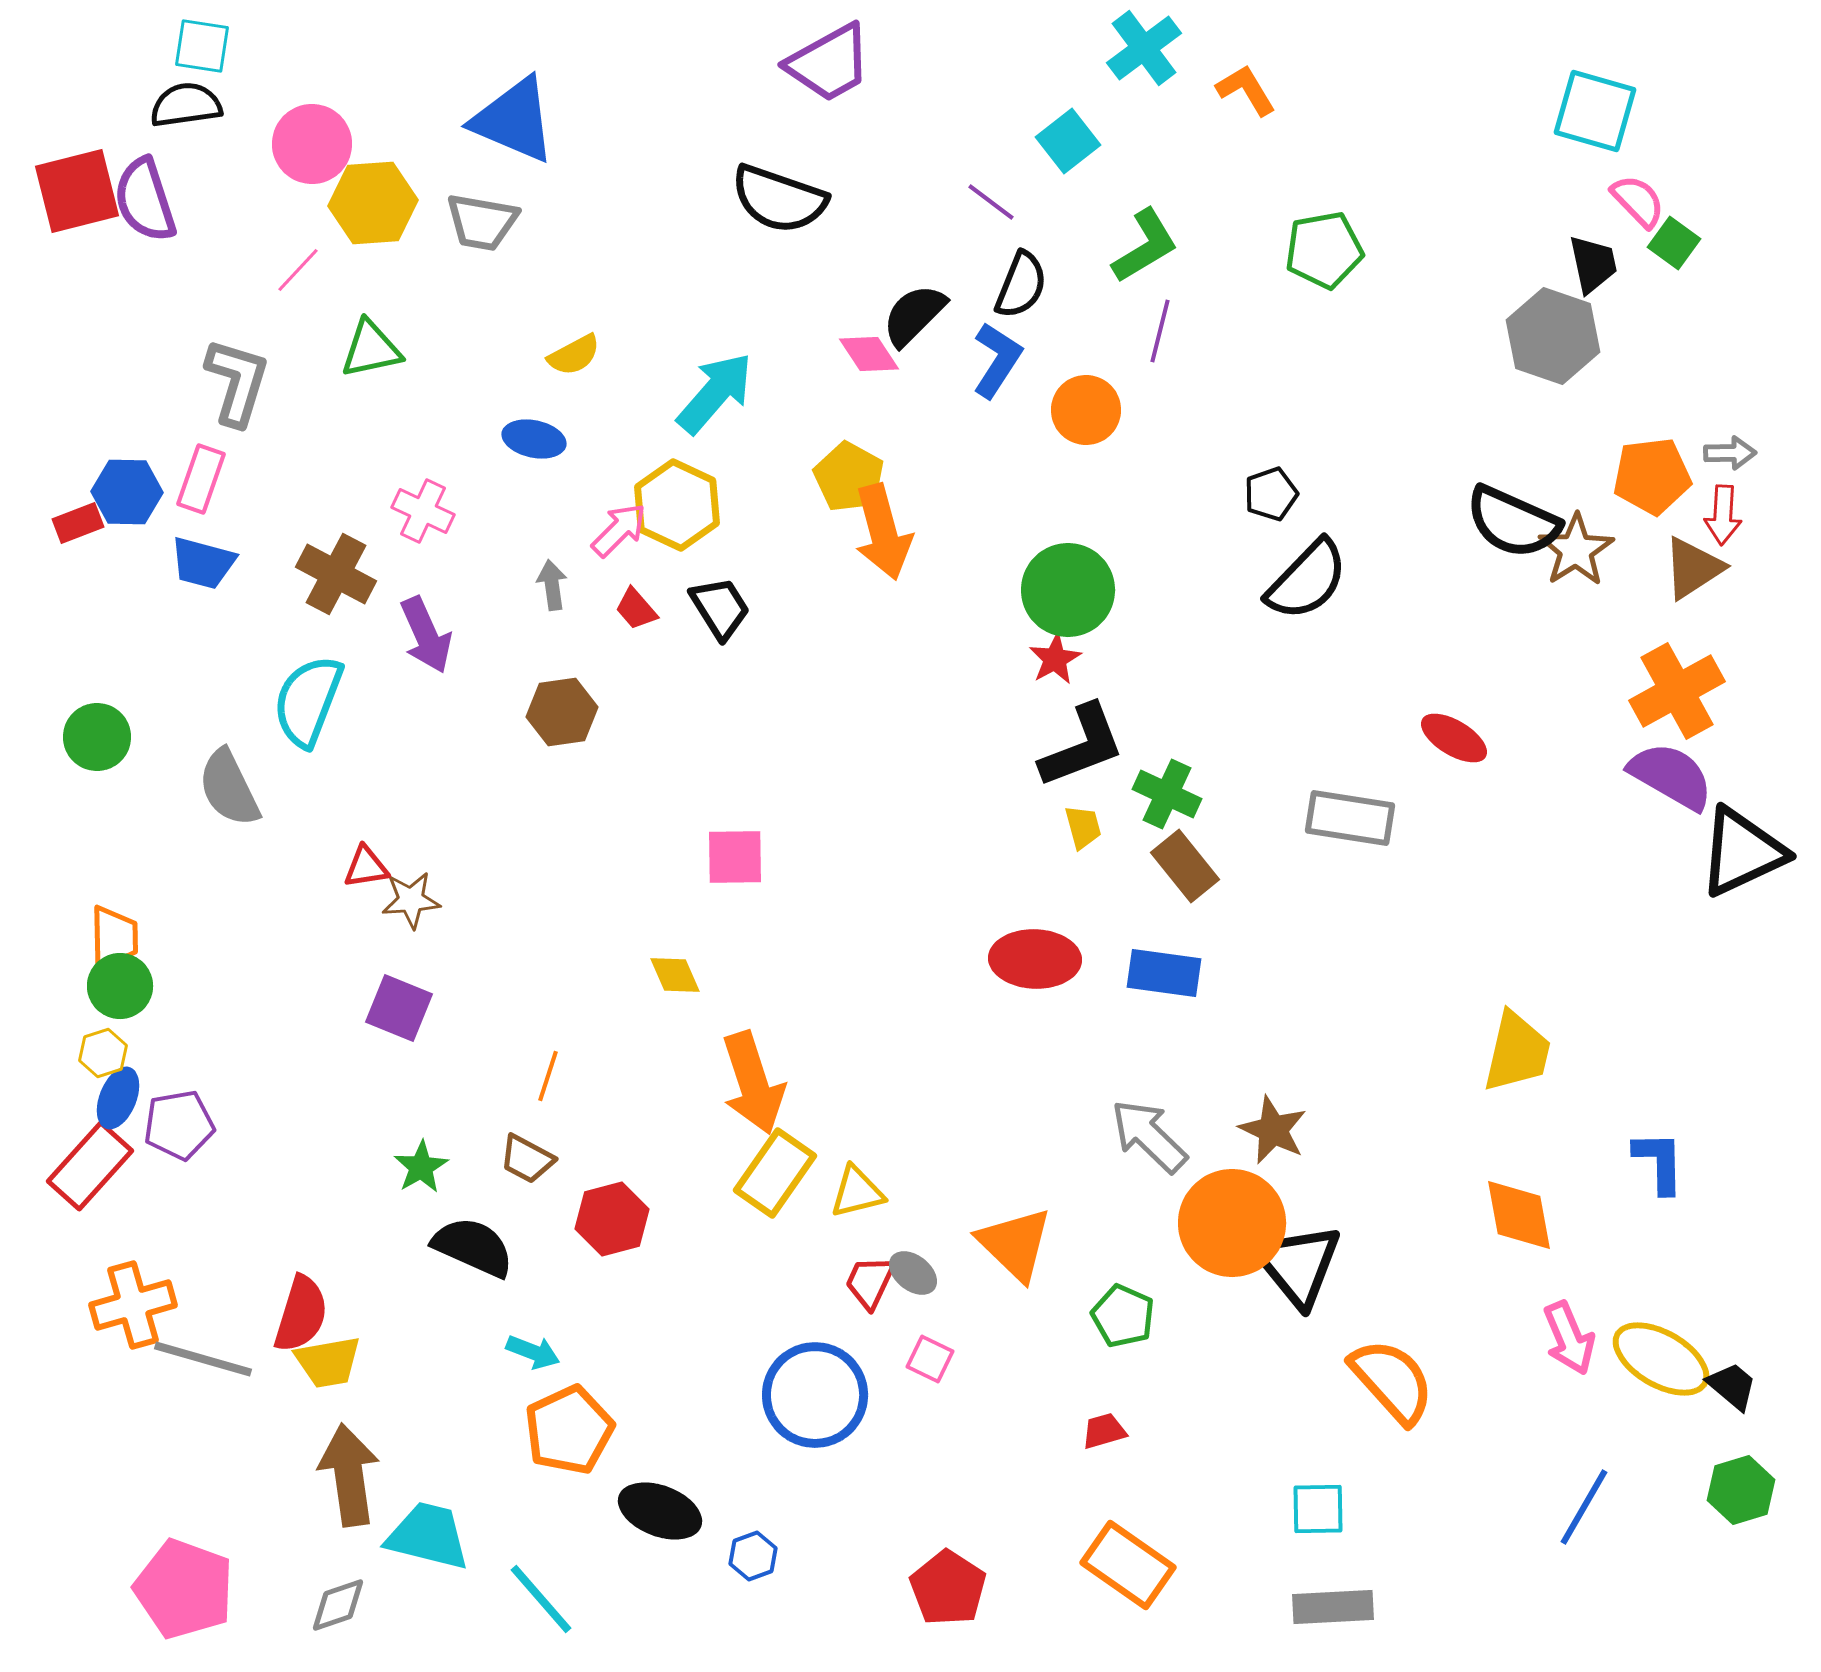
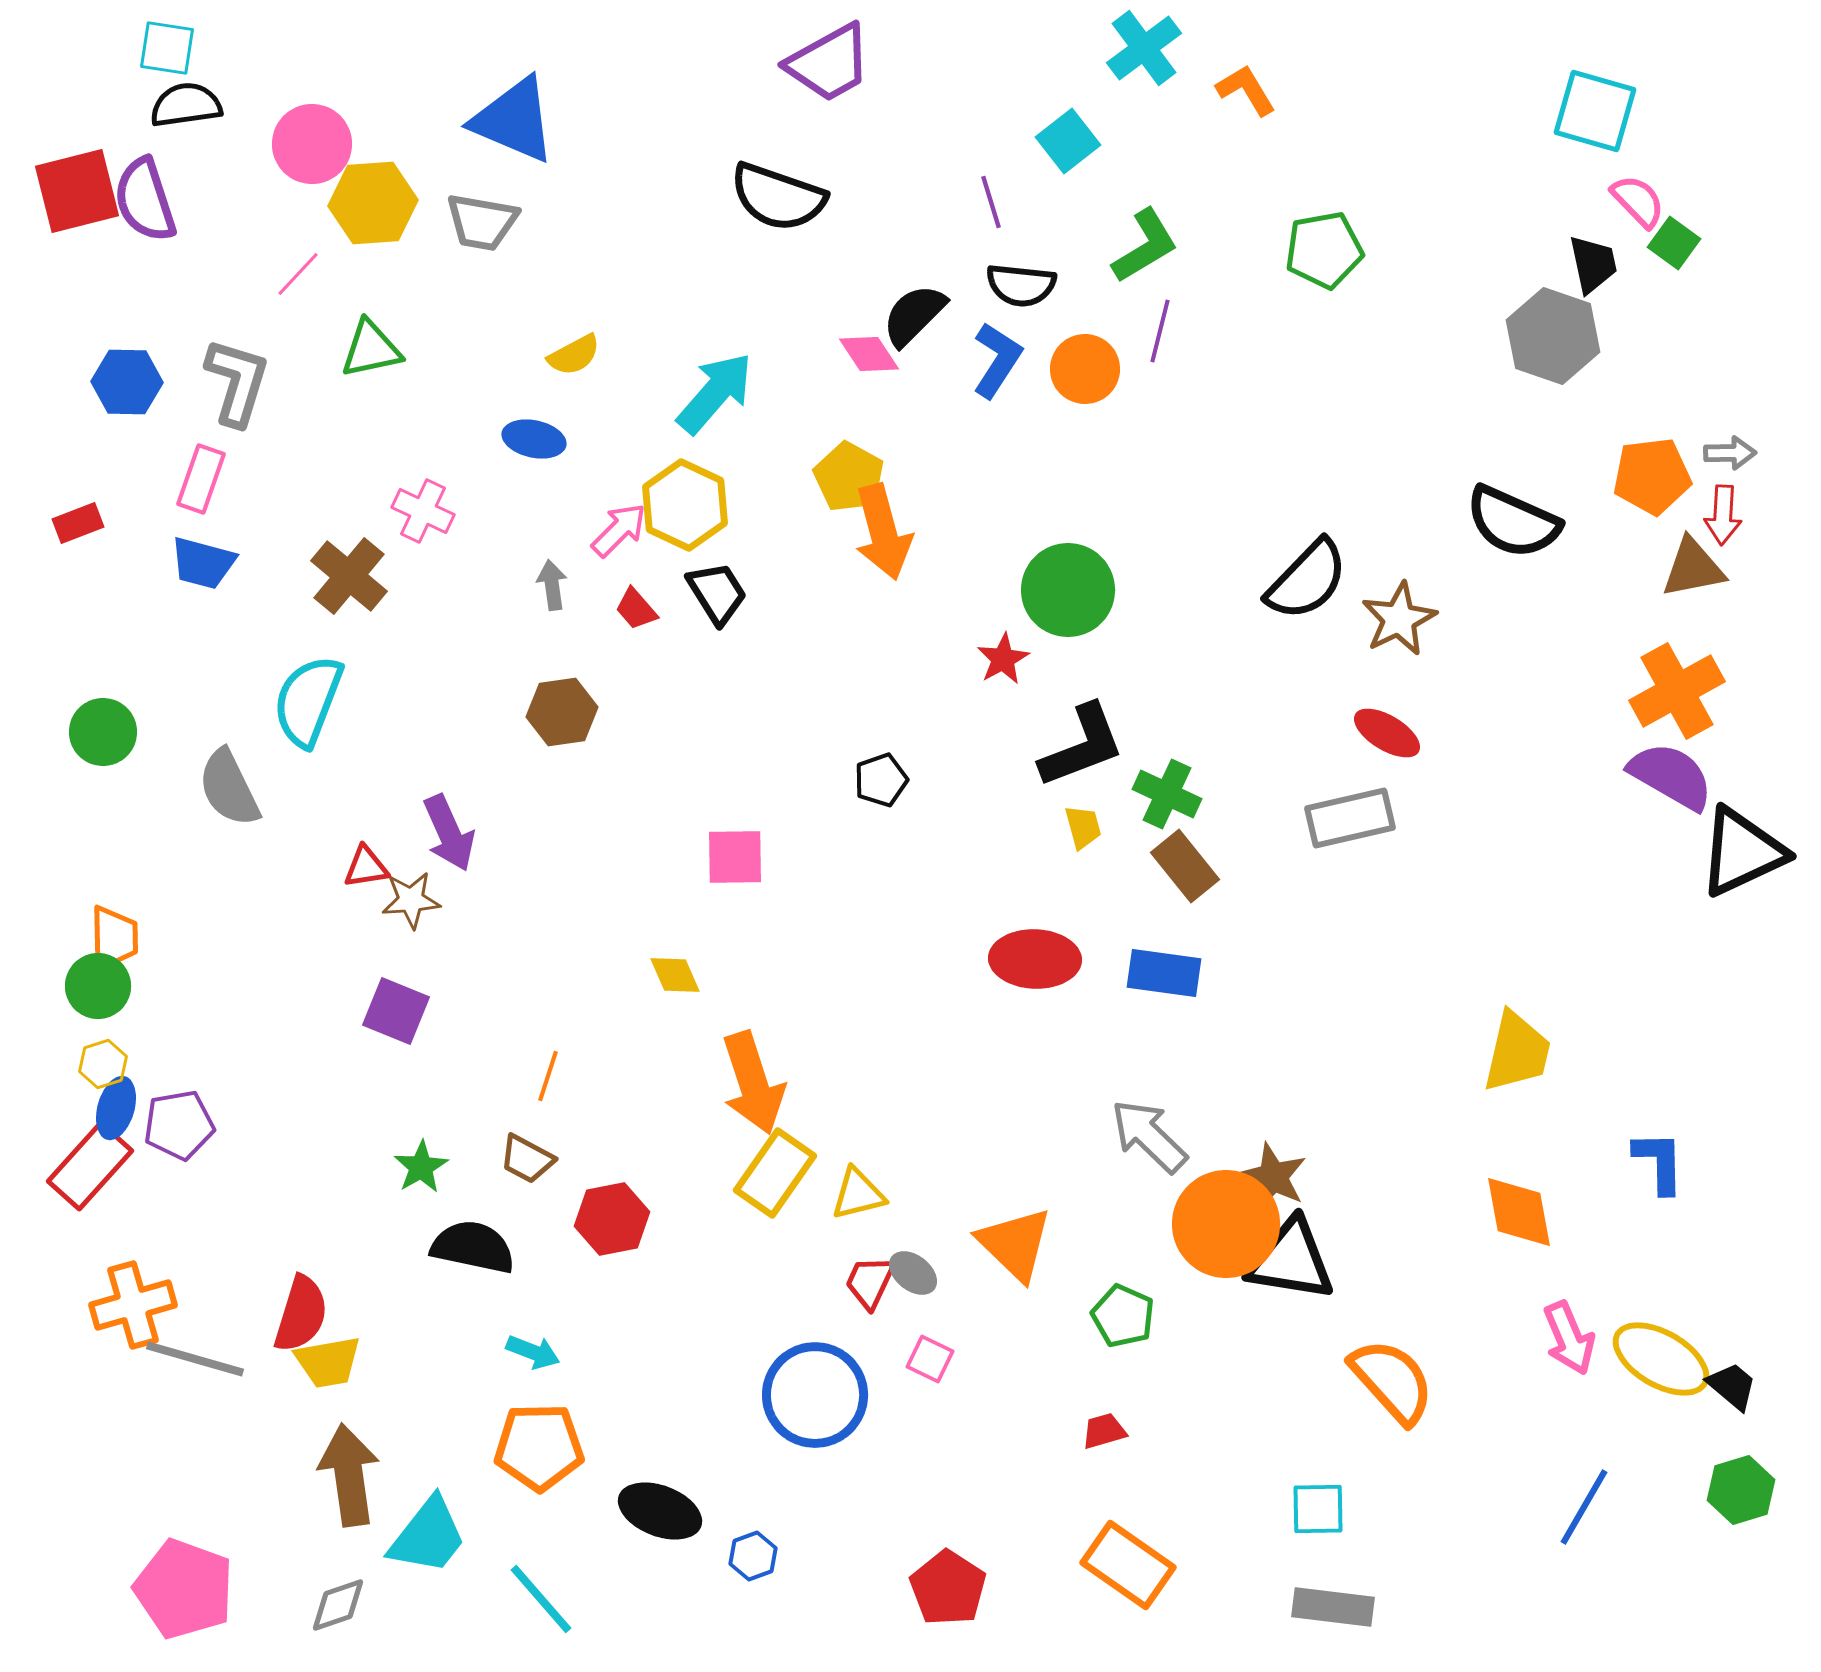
cyan square at (202, 46): moved 35 px left, 2 px down
black semicircle at (779, 199): moved 1 px left, 2 px up
purple line at (991, 202): rotated 36 degrees clockwise
pink line at (298, 270): moved 4 px down
black semicircle at (1021, 285): rotated 74 degrees clockwise
orange circle at (1086, 410): moved 1 px left, 41 px up
blue hexagon at (127, 492): moved 110 px up
black pentagon at (1271, 494): moved 390 px left, 286 px down
yellow hexagon at (677, 505): moved 8 px right
brown star at (1576, 550): moved 177 px left, 69 px down; rotated 6 degrees clockwise
brown triangle at (1693, 568): rotated 22 degrees clockwise
brown cross at (336, 574): moved 13 px right, 2 px down; rotated 12 degrees clockwise
black trapezoid at (720, 608): moved 3 px left, 15 px up
purple arrow at (426, 635): moved 23 px right, 198 px down
red star at (1055, 659): moved 52 px left
green circle at (97, 737): moved 6 px right, 5 px up
red ellipse at (1454, 738): moved 67 px left, 5 px up
gray rectangle at (1350, 818): rotated 22 degrees counterclockwise
green circle at (120, 986): moved 22 px left
purple square at (399, 1008): moved 3 px left, 3 px down
yellow hexagon at (103, 1053): moved 11 px down
blue ellipse at (118, 1098): moved 2 px left, 10 px down; rotated 6 degrees counterclockwise
brown star at (1273, 1130): moved 47 px down
yellow triangle at (857, 1192): moved 1 px right, 2 px down
orange diamond at (1519, 1215): moved 3 px up
red hexagon at (612, 1219): rotated 4 degrees clockwise
orange circle at (1232, 1223): moved 6 px left, 1 px down
black semicircle at (473, 1247): rotated 12 degrees counterclockwise
black triangle at (1298, 1265): moved 7 px left, 5 px up; rotated 42 degrees counterclockwise
gray line at (203, 1359): moved 8 px left
orange pentagon at (569, 1430): moved 30 px left, 17 px down; rotated 24 degrees clockwise
cyan trapezoid at (428, 1536): rotated 114 degrees clockwise
gray rectangle at (1333, 1607): rotated 10 degrees clockwise
